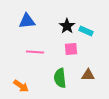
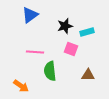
blue triangle: moved 3 px right, 6 px up; rotated 30 degrees counterclockwise
black star: moved 2 px left; rotated 21 degrees clockwise
cyan rectangle: moved 1 px right, 1 px down; rotated 40 degrees counterclockwise
pink square: rotated 24 degrees clockwise
green semicircle: moved 10 px left, 7 px up
